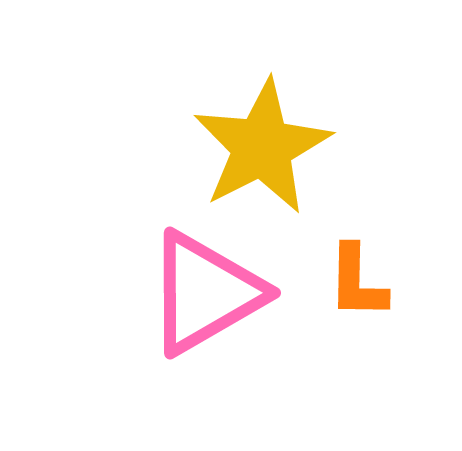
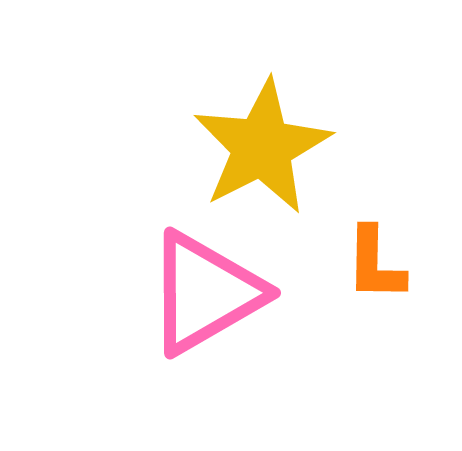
orange L-shape: moved 18 px right, 18 px up
